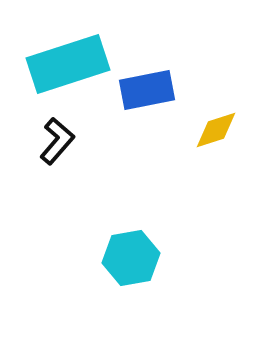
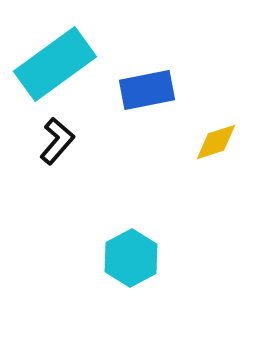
cyan rectangle: moved 13 px left; rotated 18 degrees counterclockwise
yellow diamond: moved 12 px down
cyan hexagon: rotated 18 degrees counterclockwise
